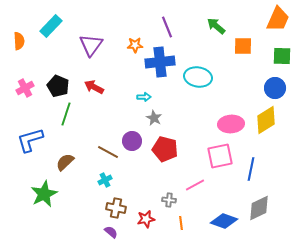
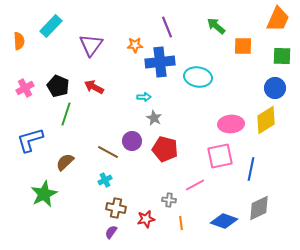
purple semicircle: rotated 96 degrees counterclockwise
